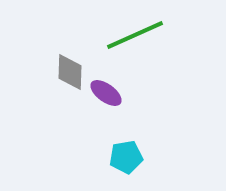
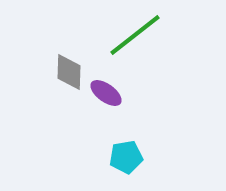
green line: rotated 14 degrees counterclockwise
gray diamond: moved 1 px left
